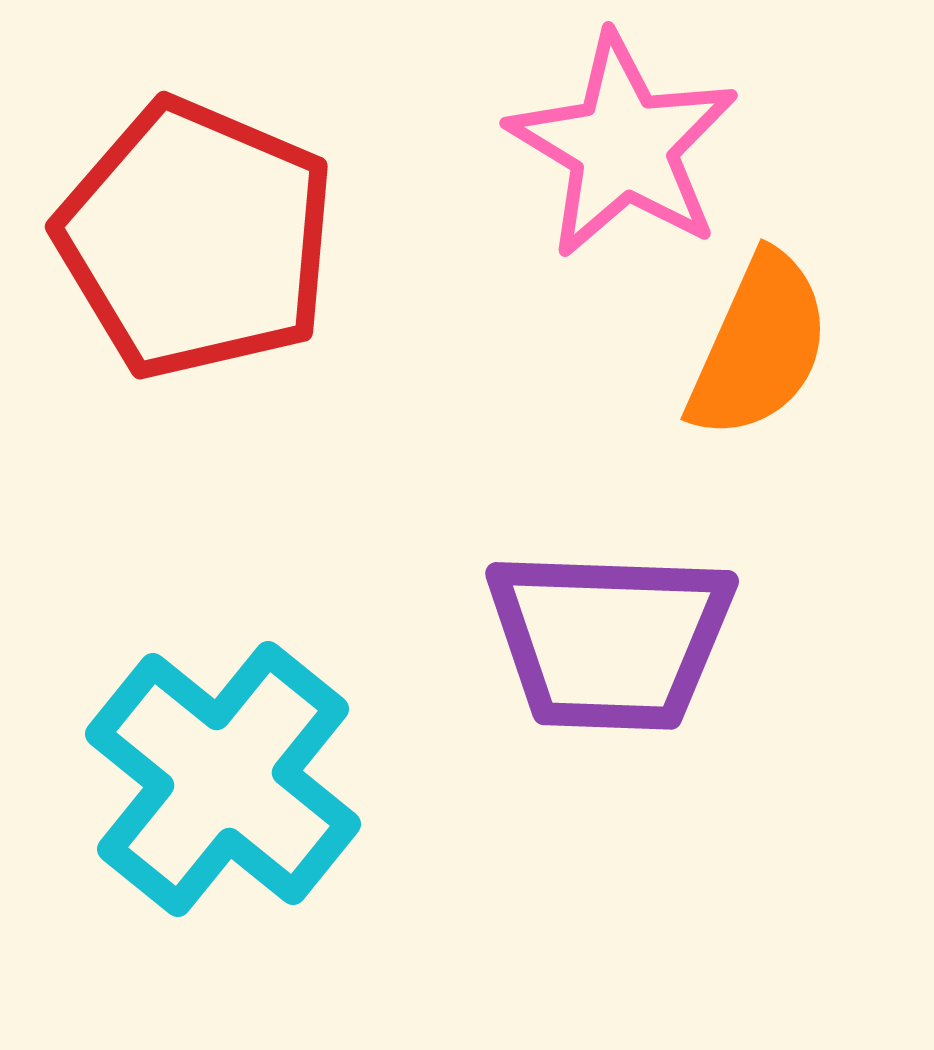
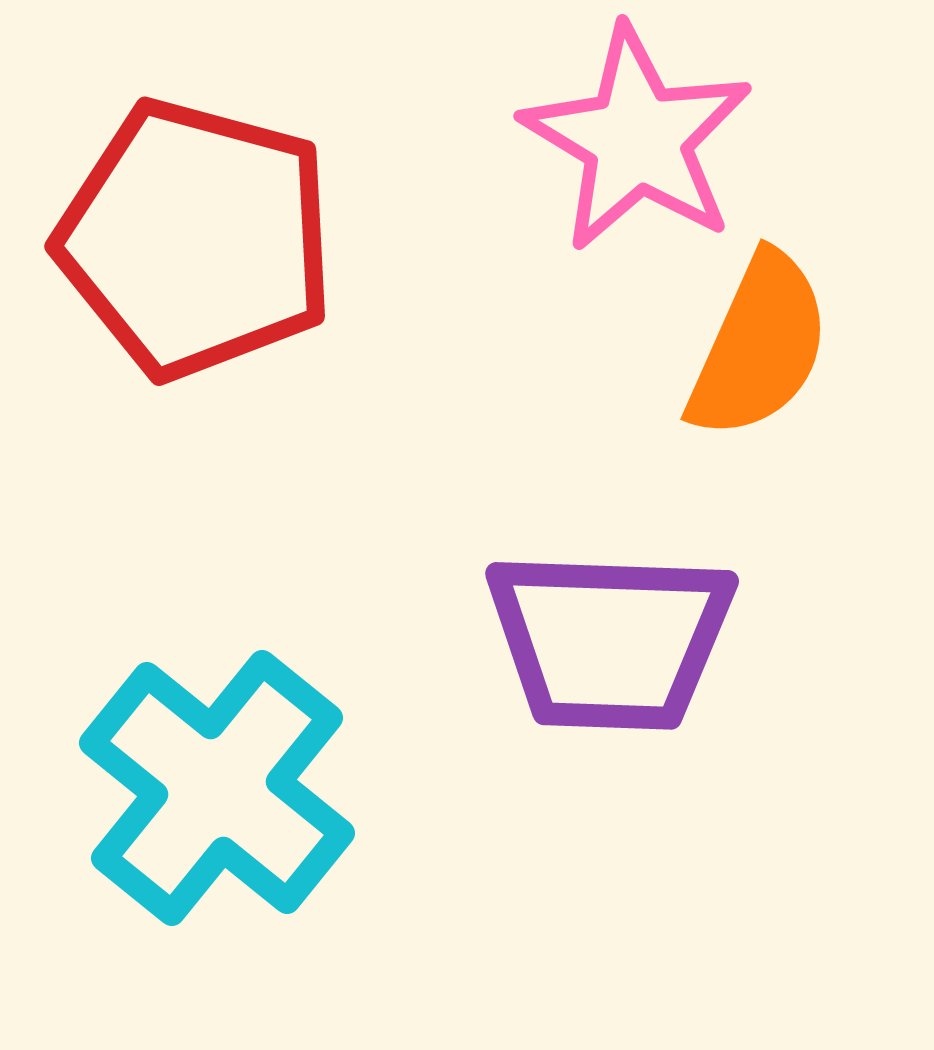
pink star: moved 14 px right, 7 px up
red pentagon: rotated 8 degrees counterclockwise
cyan cross: moved 6 px left, 9 px down
